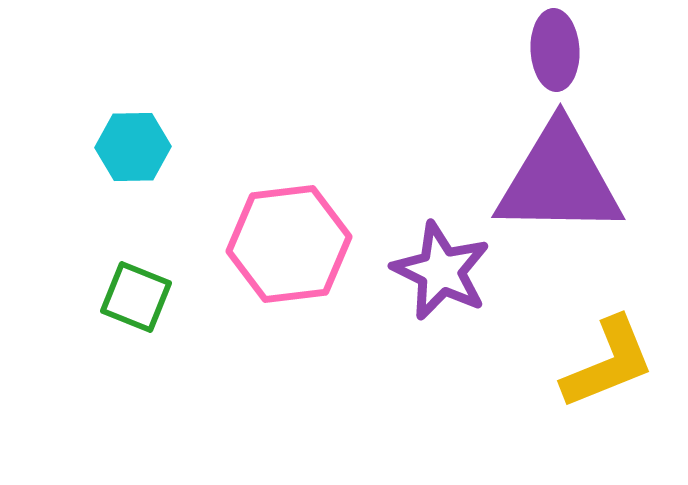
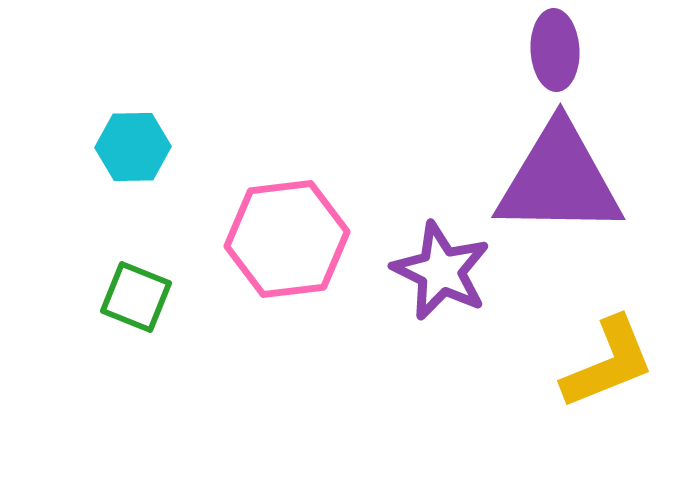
pink hexagon: moved 2 px left, 5 px up
